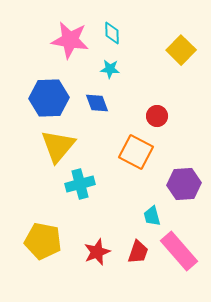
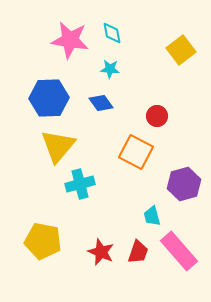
cyan diamond: rotated 10 degrees counterclockwise
yellow square: rotated 8 degrees clockwise
blue diamond: moved 4 px right; rotated 15 degrees counterclockwise
purple hexagon: rotated 12 degrees counterclockwise
red star: moved 4 px right; rotated 28 degrees counterclockwise
